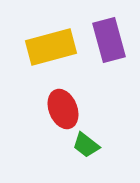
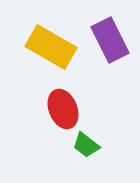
purple rectangle: moved 1 px right; rotated 12 degrees counterclockwise
yellow rectangle: rotated 45 degrees clockwise
